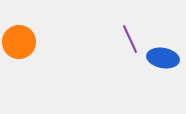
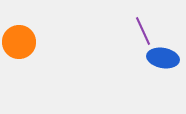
purple line: moved 13 px right, 8 px up
